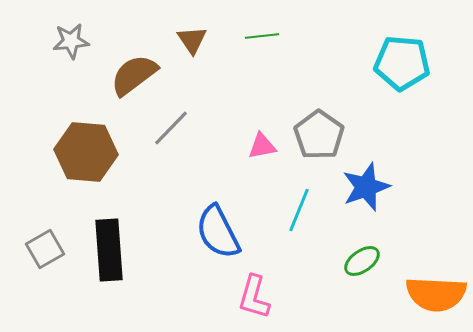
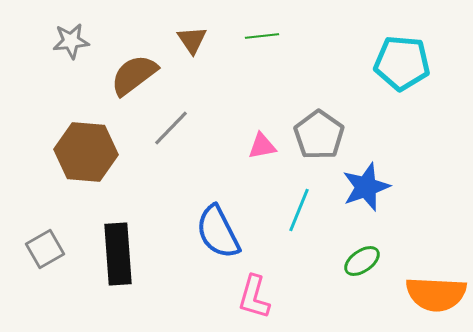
black rectangle: moved 9 px right, 4 px down
